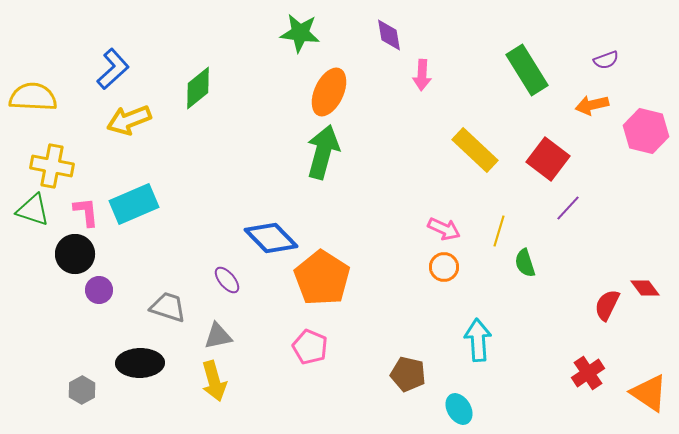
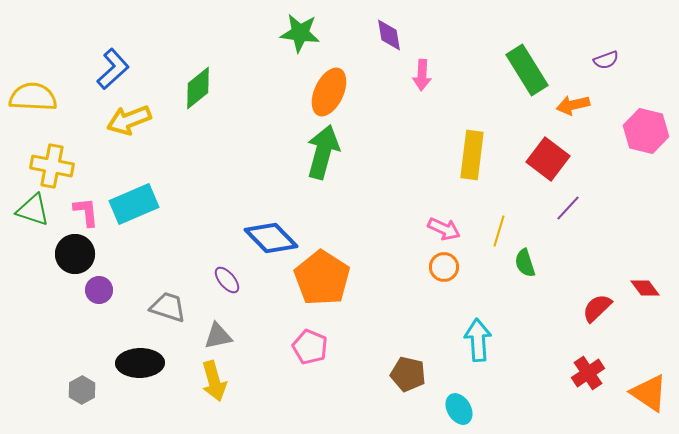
orange arrow at (592, 105): moved 19 px left
yellow rectangle at (475, 150): moved 3 px left, 5 px down; rotated 54 degrees clockwise
red semicircle at (607, 305): moved 10 px left, 3 px down; rotated 20 degrees clockwise
